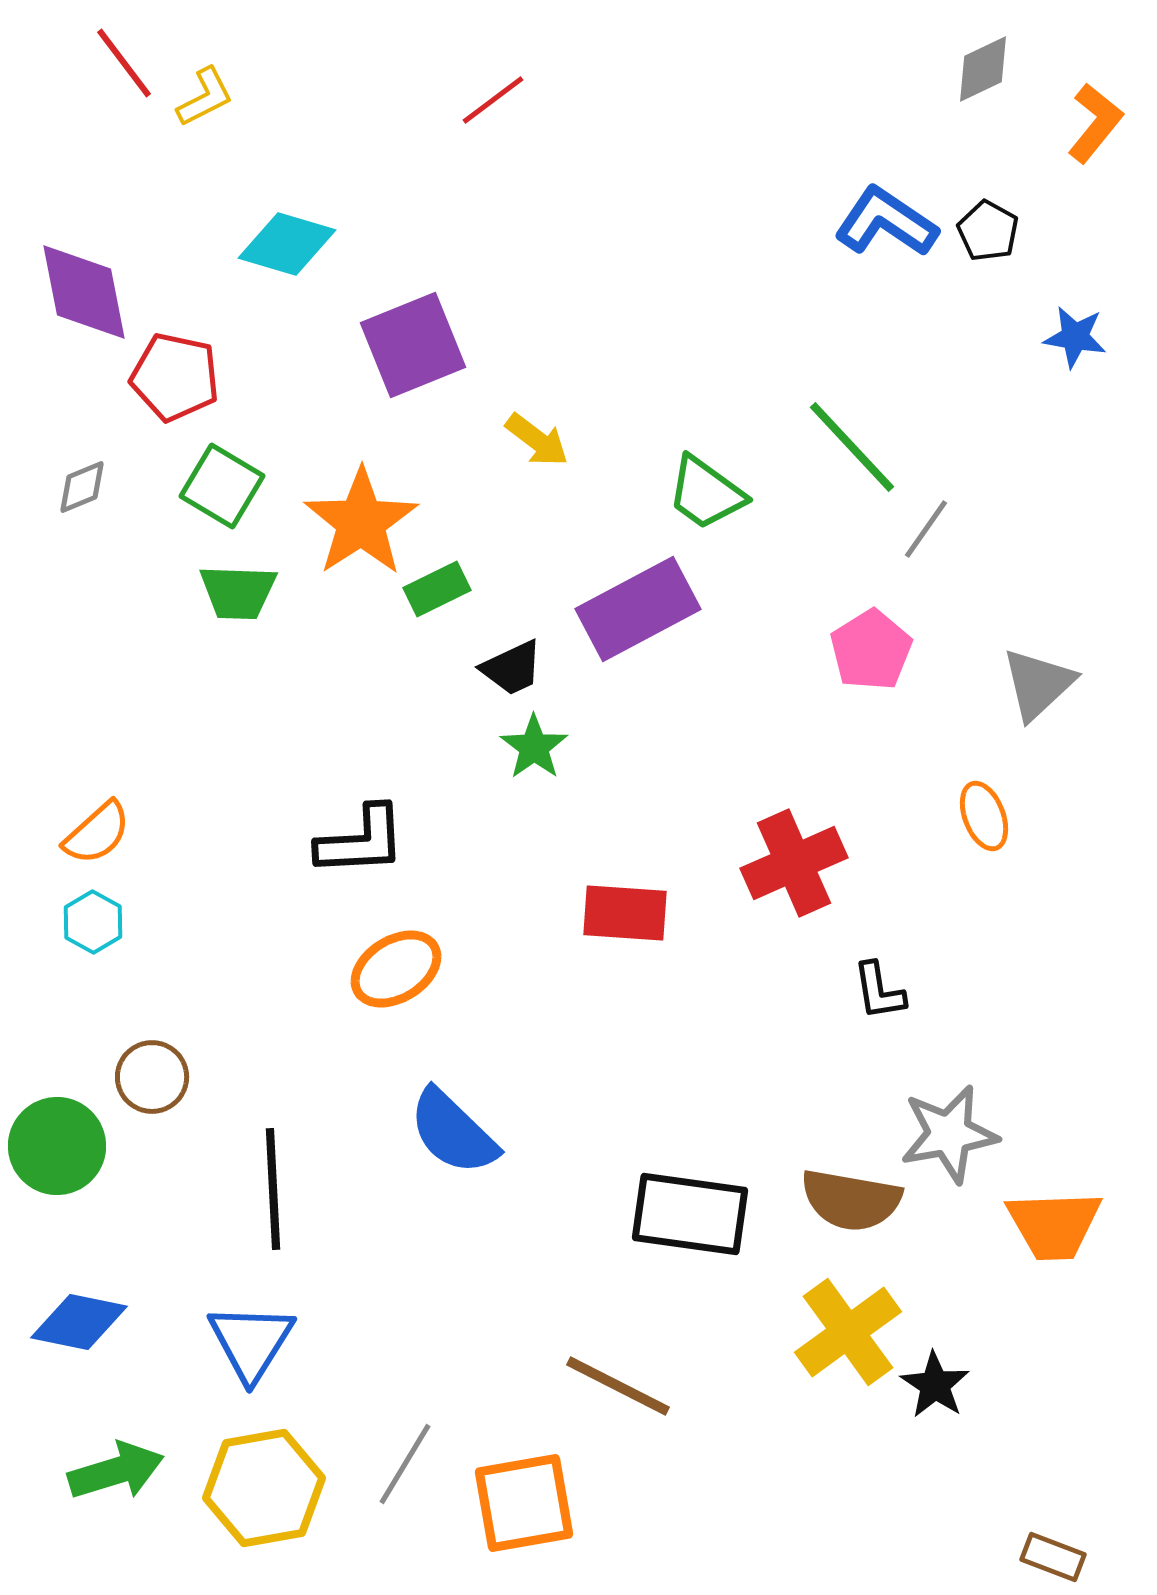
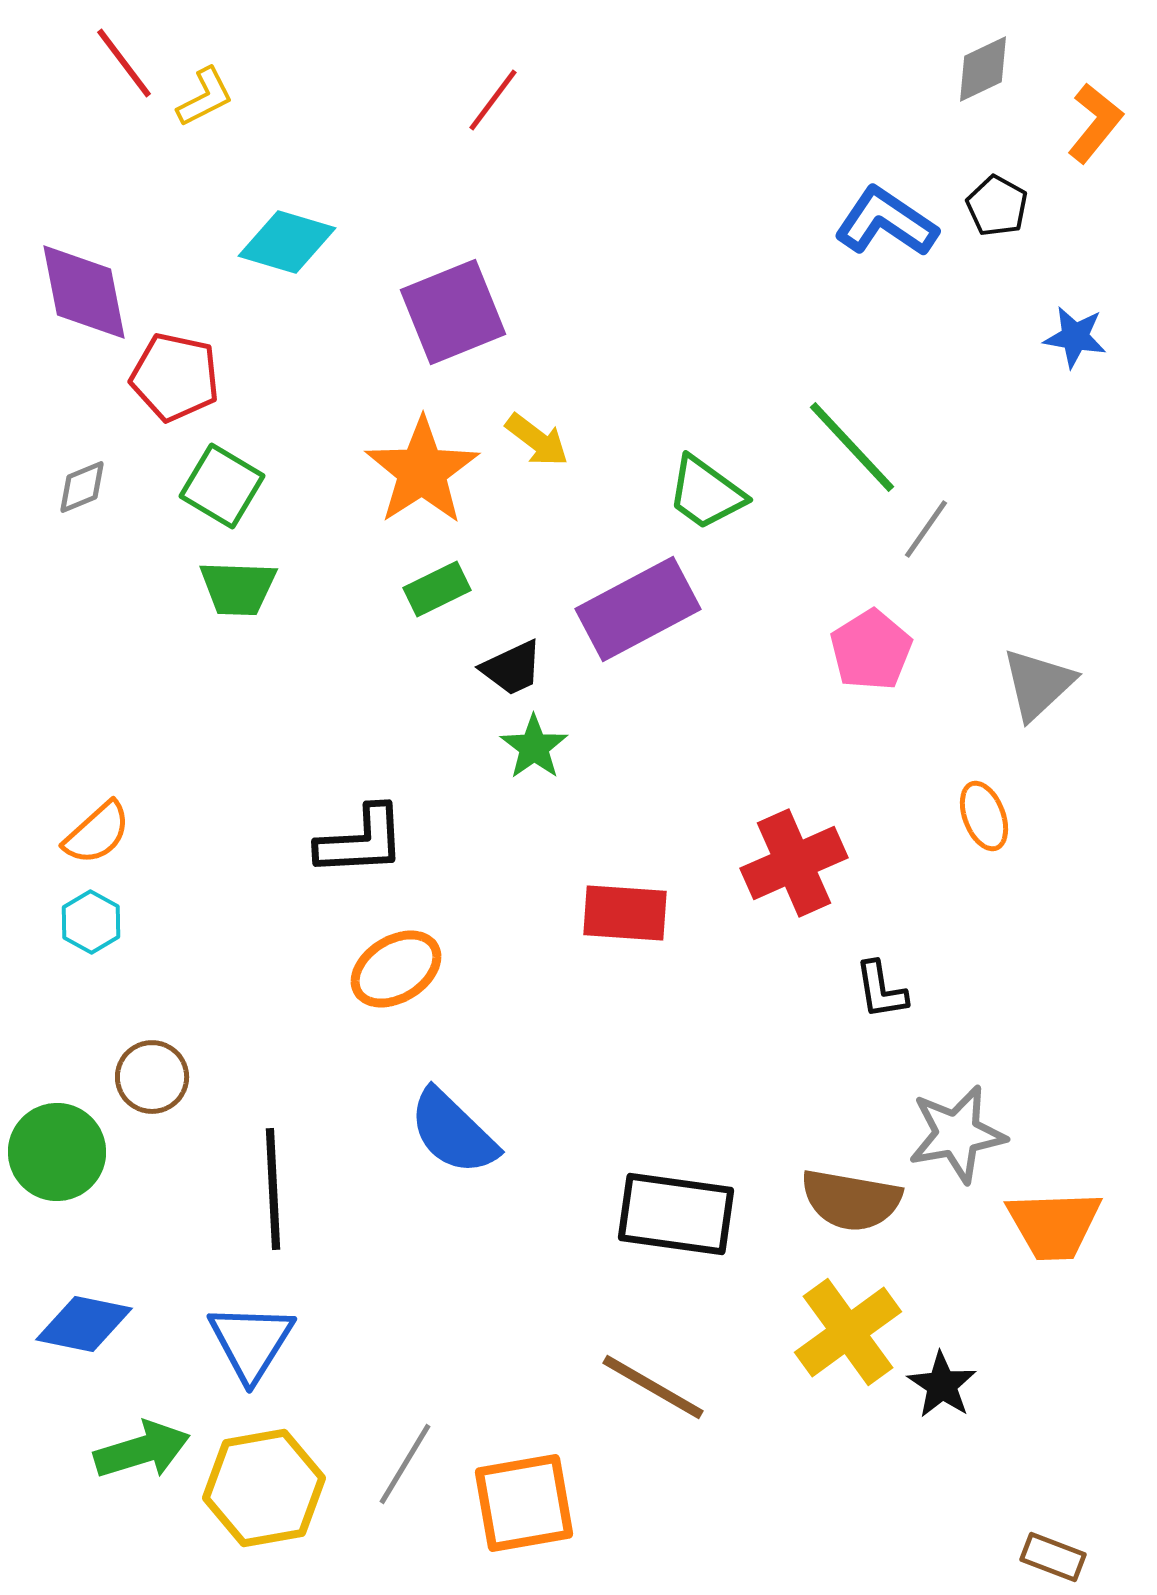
red line at (493, 100): rotated 16 degrees counterclockwise
black pentagon at (988, 231): moved 9 px right, 25 px up
cyan diamond at (287, 244): moved 2 px up
purple square at (413, 345): moved 40 px right, 33 px up
orange star at (361, 522): moved 61 px right, 51 px up
green trapezoid at (238, 592): moved 4 px up
cyan hexagon at (93, 922): moved 2 px left
black L-shape at (879, 991): moved 2 px right, 1 px up
gray star at (949, 1134): moved 8 px right
green circle at (57, 1146): moved 6 px down
black rectangle at (690, 1214): moved 14 px left
blue diamond at (79, 1322): moved 5 px right, 2 px down
black star at (935, 1385): moved 7 px right
brown line at (618, 1386): moved 35 px right, 1 px down; rotated 3 degrees clockwise
green arrow at (116, 1471): moved 26 px right, 21 px up
